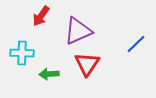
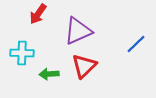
red arrow: moved 3 px left, 2 px up
red triangle: moved 3 px left, 2 px down; rotated 12 degrees clockwise
